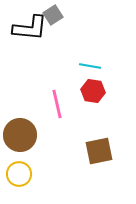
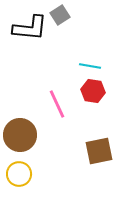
gray square: moved 7 px right
pink line: rotated 12 degrees counterclockwise
